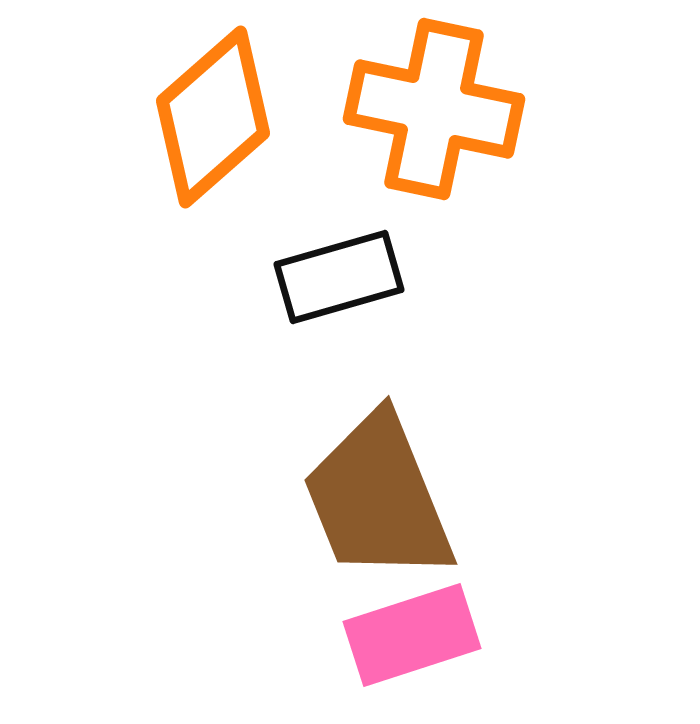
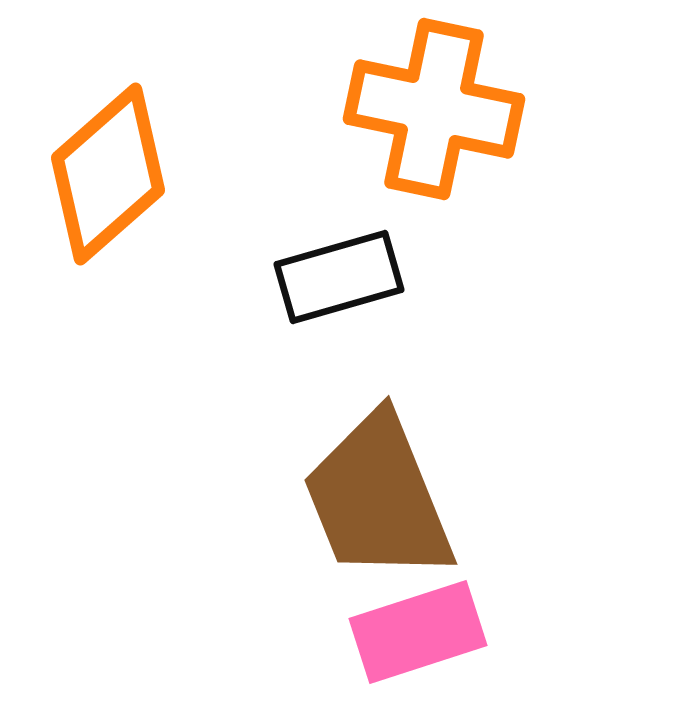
orange diamond: moved 105 px left, 57 px down
pink rectangle: moved 6 px right, 3 px up
